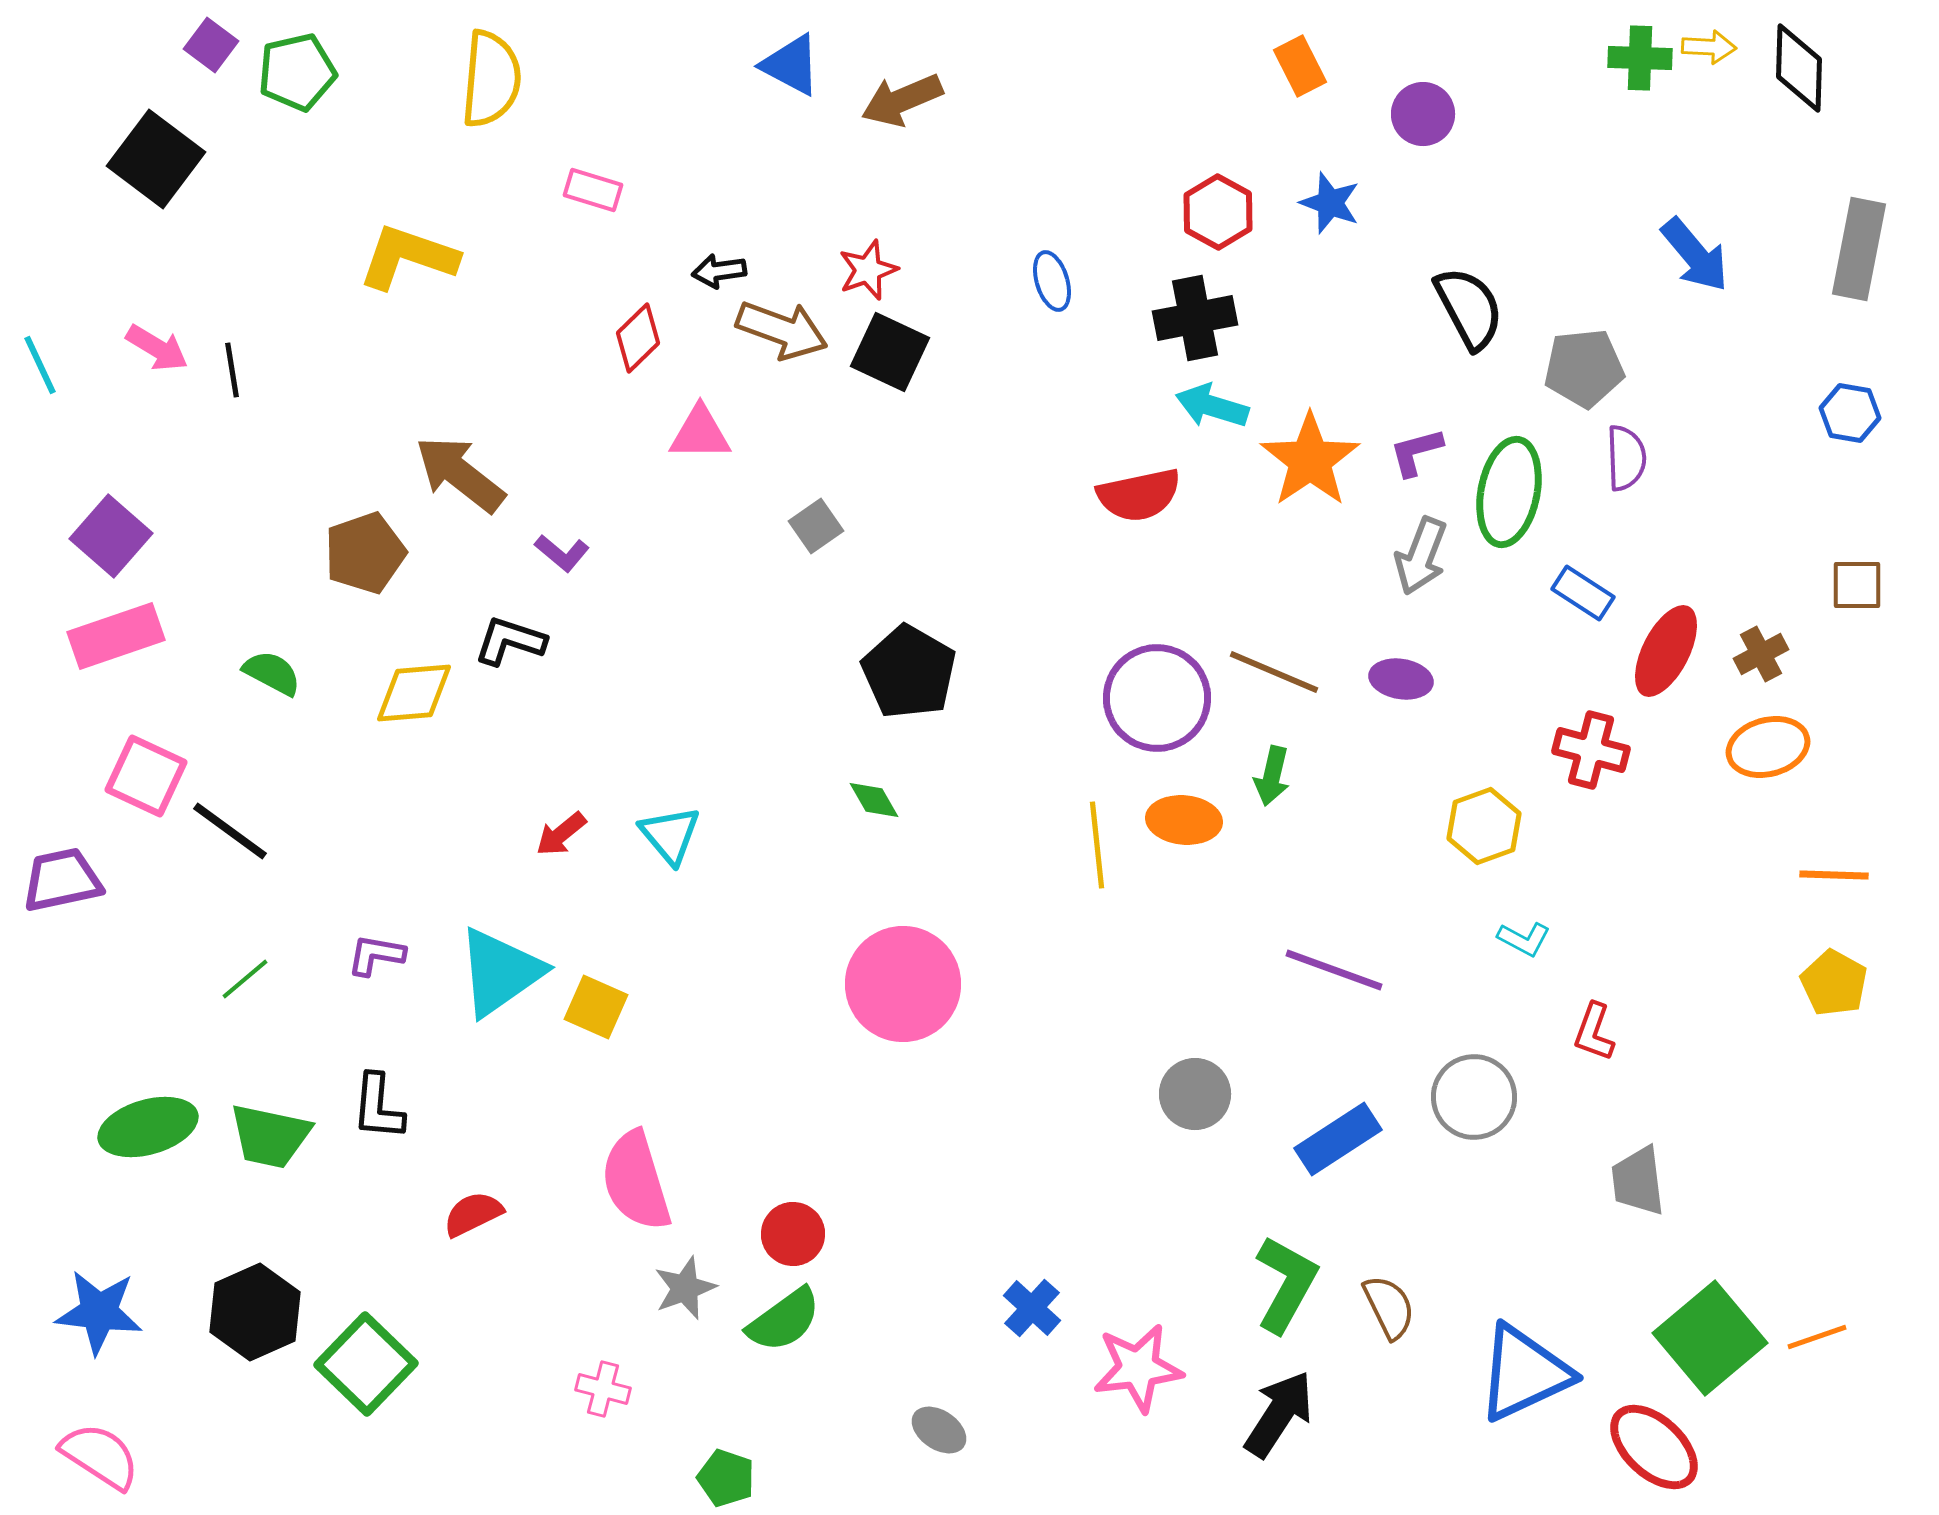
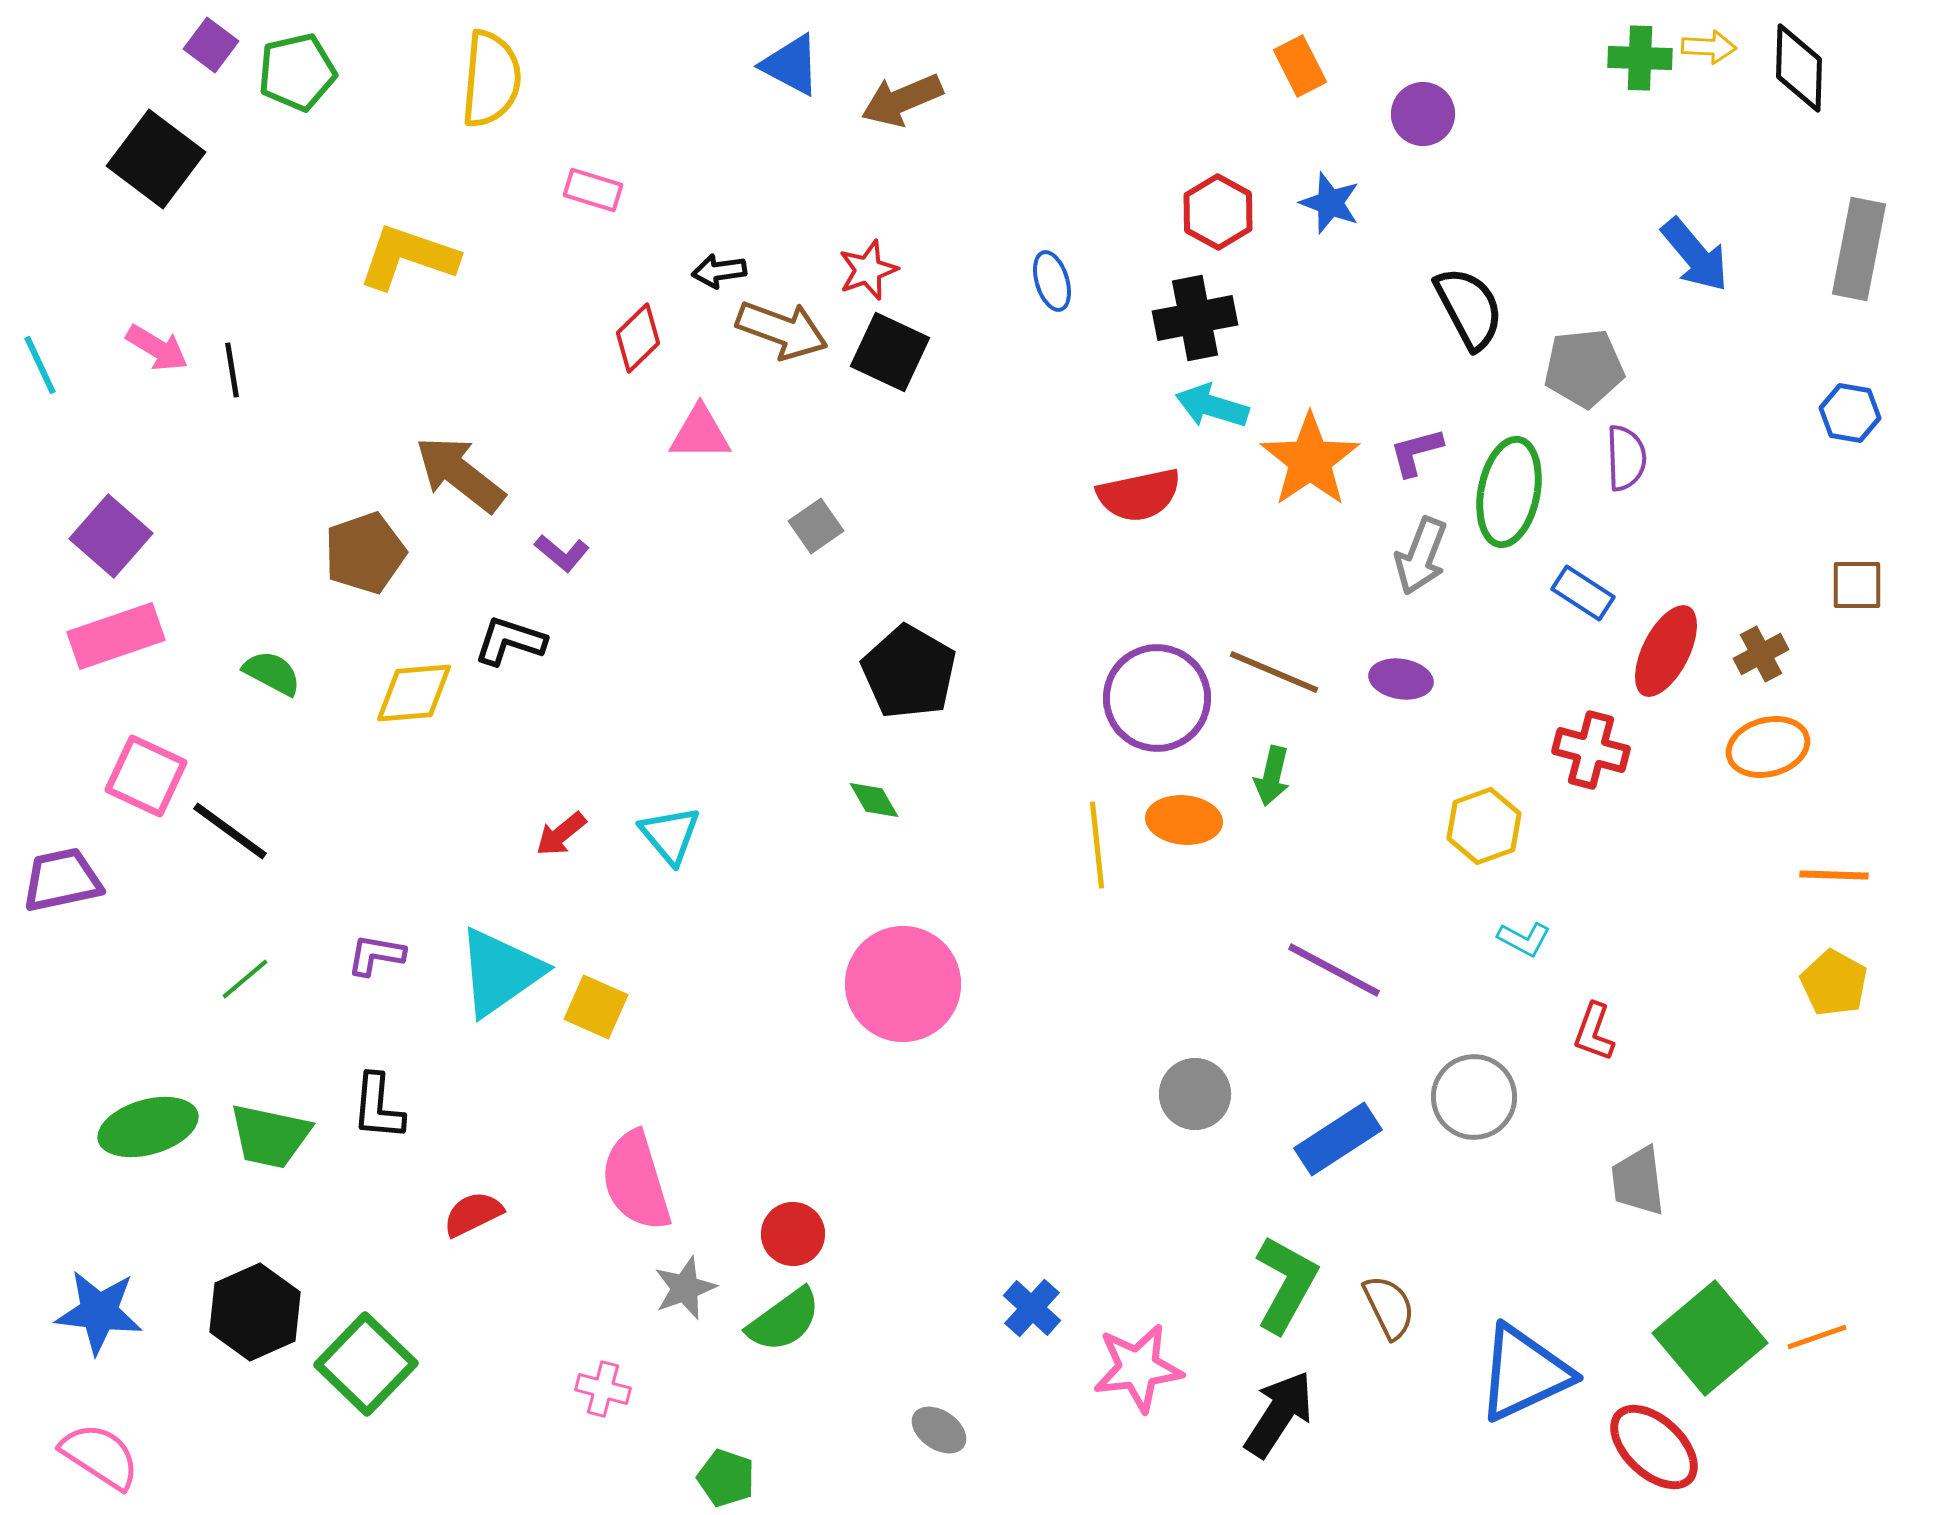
purple line at (1334, 970): rotated 8 degrees clockwise
